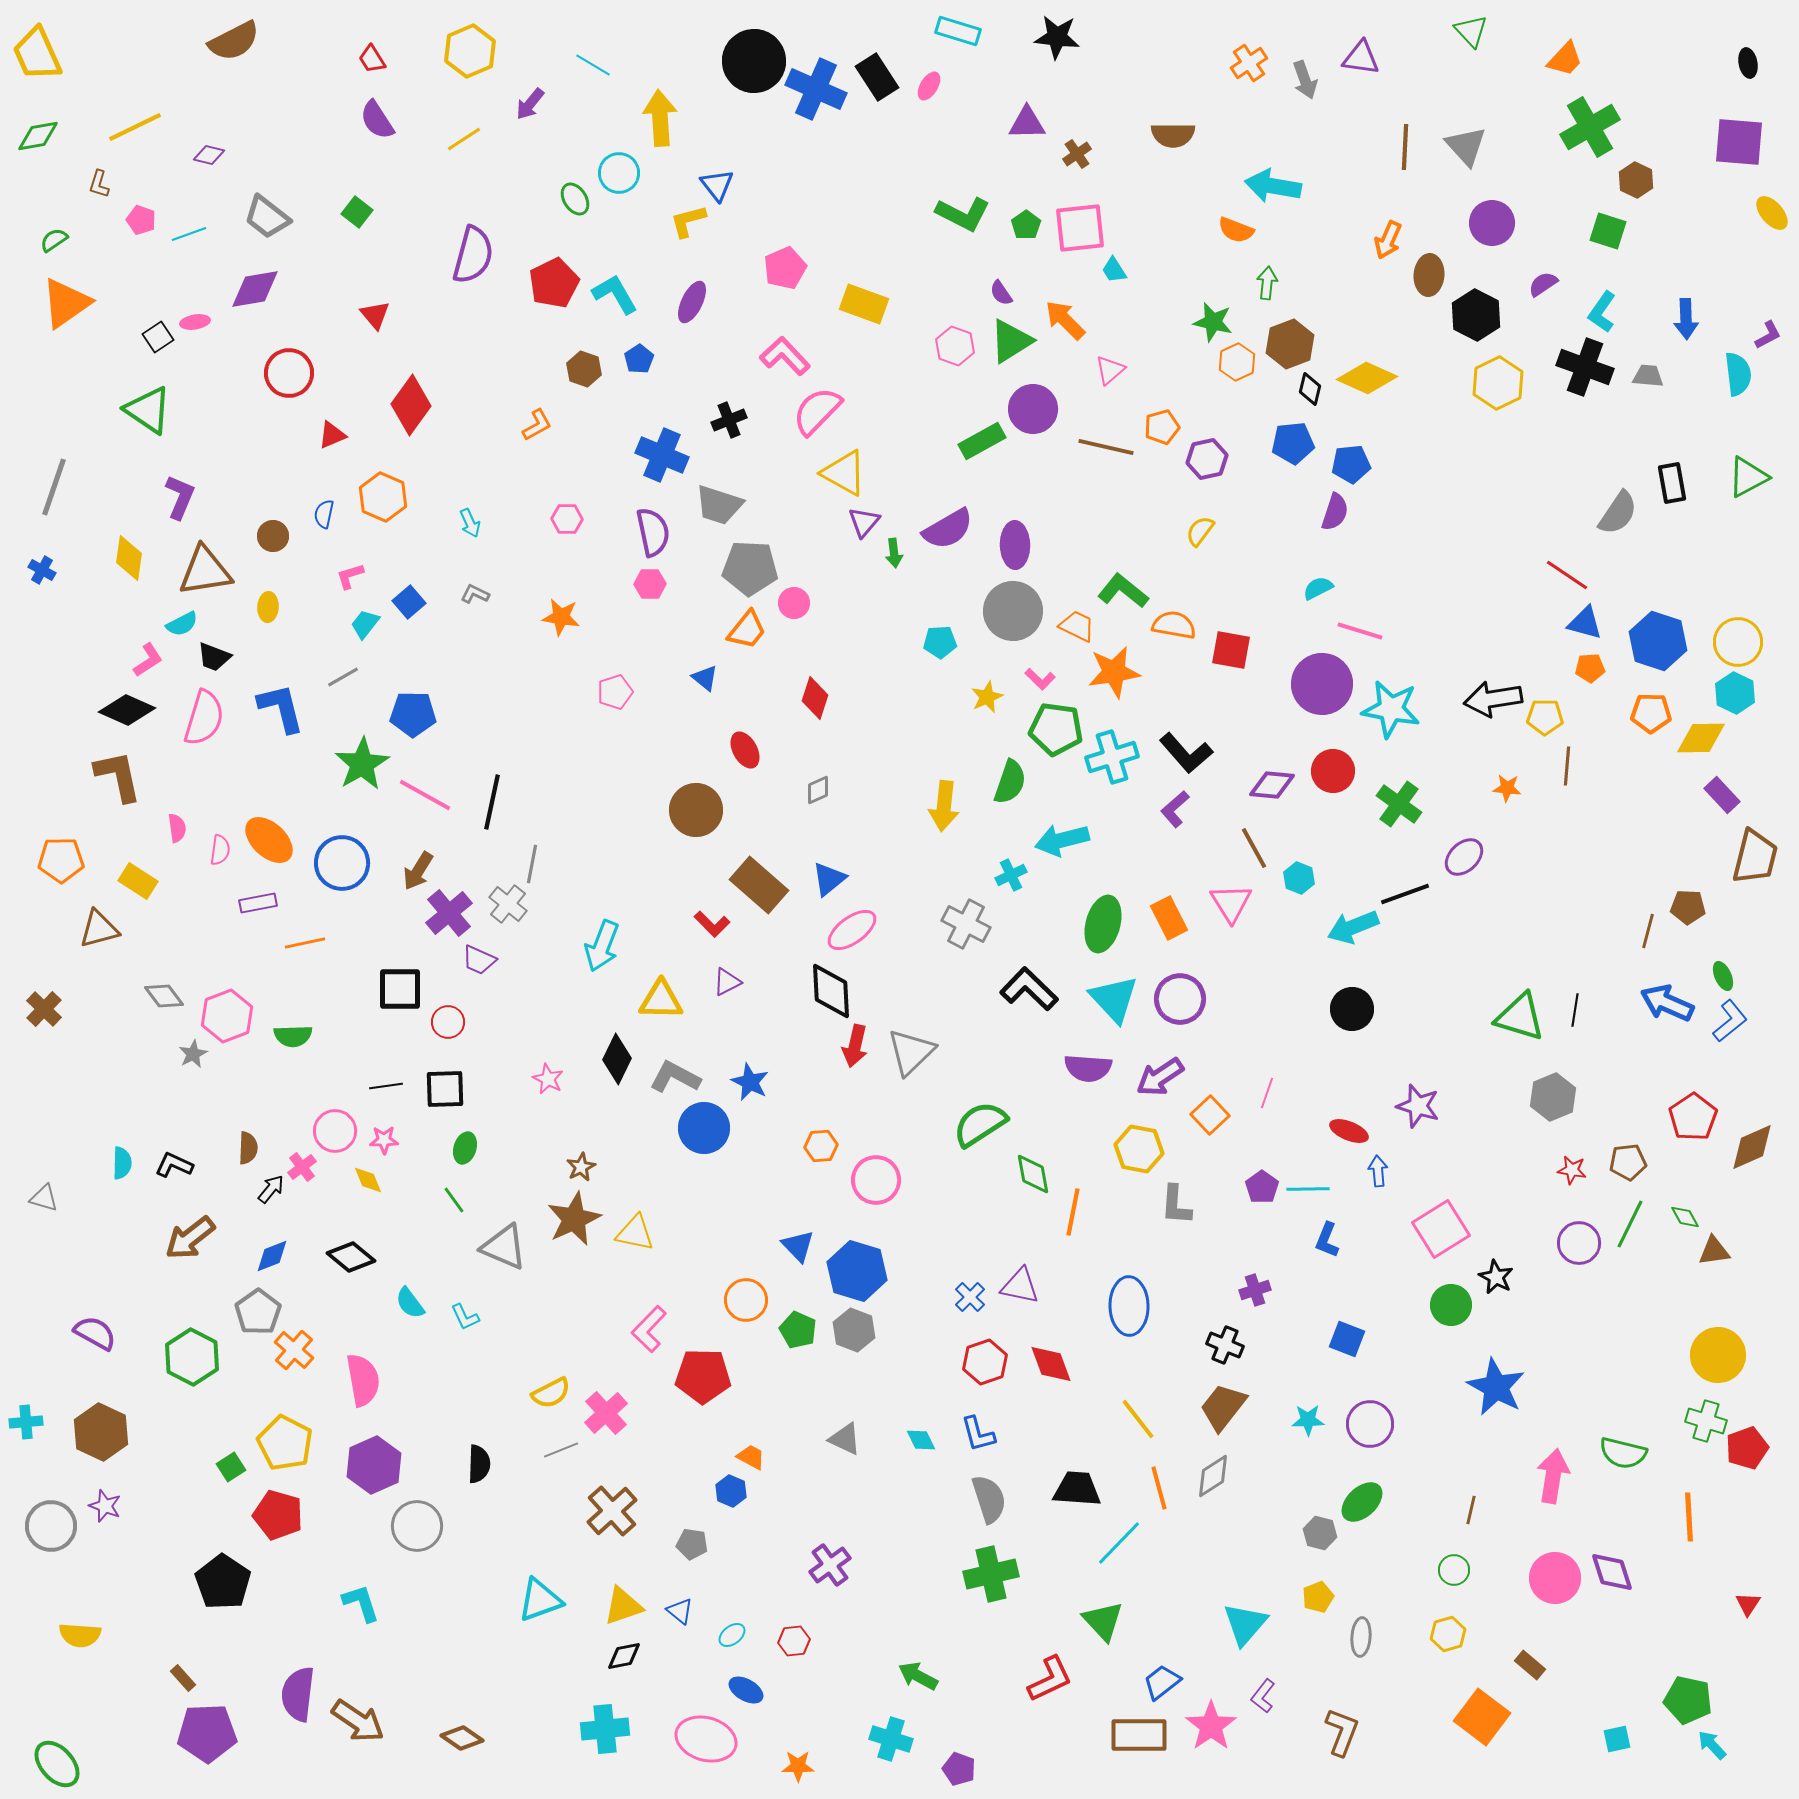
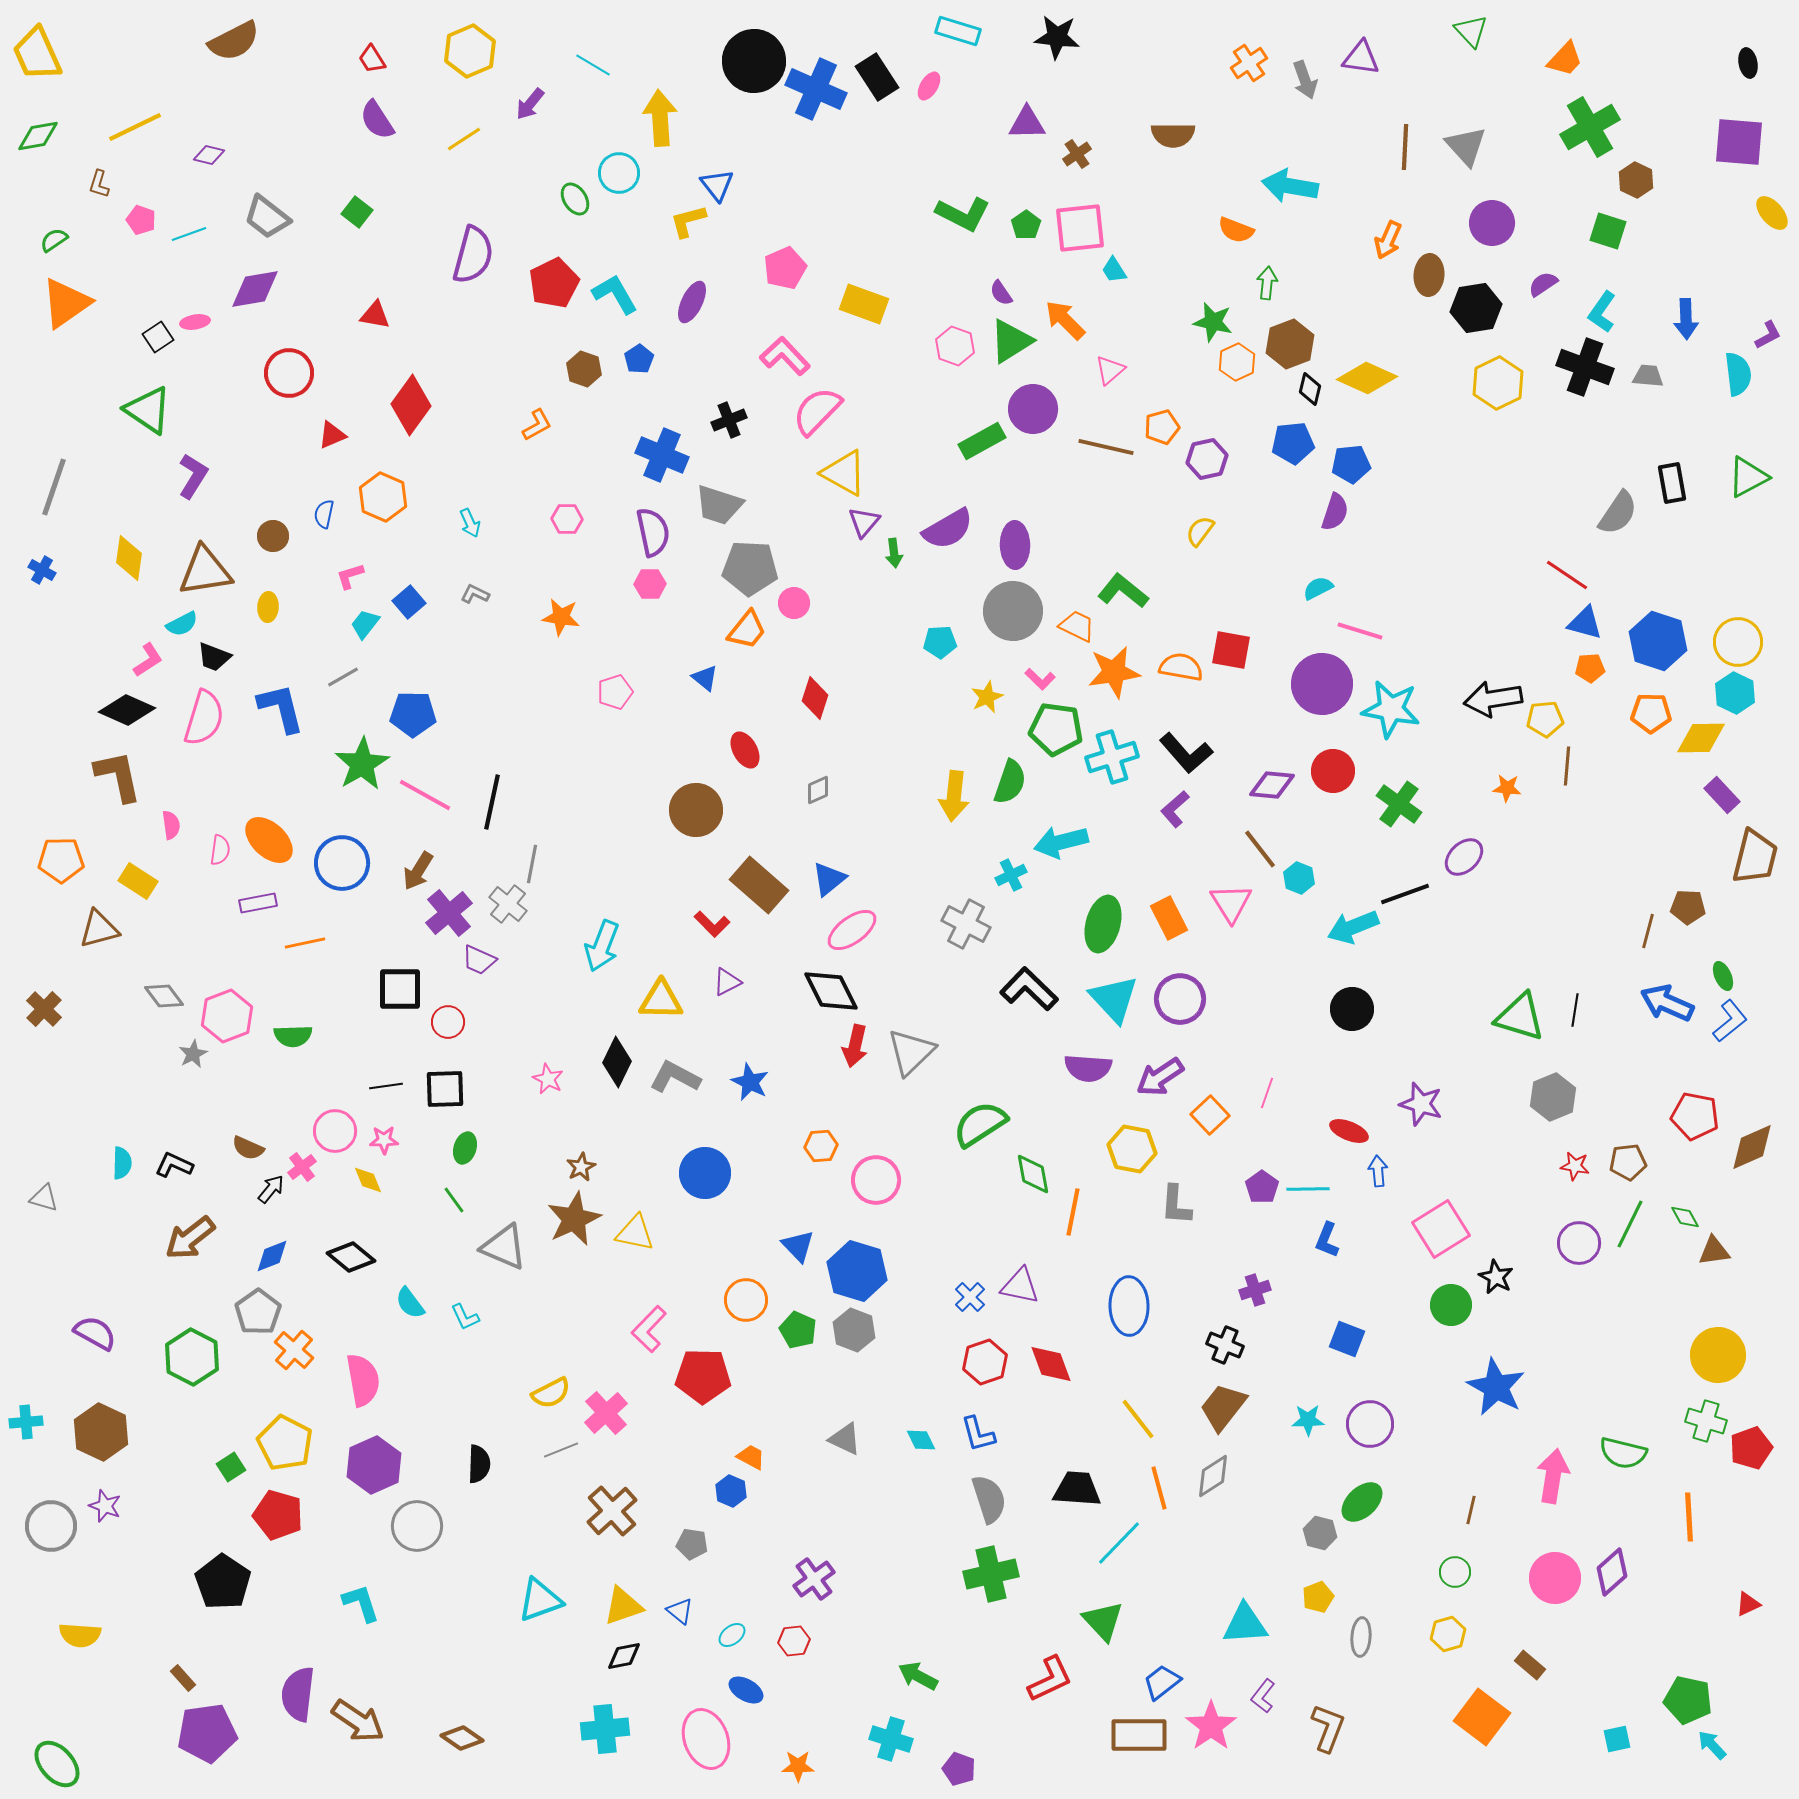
cyan arrow at (1273, 186): moved 17 px right
red triangle at (375, 315): rotated 40 degrees counterclockwise
black hexagon at (1476, 315): moved 7 px up; rotated 24 degrees clockwise
purple L-shape at (180, 497): moved 13 px right, 21 px up; rotated 9 degrees clockwise
orange semicircle at (1174, 625): moved 7 px right, 42 px down
yellow pentagon at (1545, 717): moved 2 px down; rotated 6 degrees counterclockwise
yellow arrow at (944, 806): moved 10 px right, 10 px up
pink semicircle at (177, 828): moved 6 px left, 3 px up
cyan arrow at (1062, 840): moved 1 px left, 2 px down
brown line at (1254, 848): moved 6 px right, 1 px down; rotated 9 degrees counterclockwise
black diamond at (831, 991): rotated 24 degrees counterclockwise
black diamond at (617, 1059): moved 3 px down
purple star at (1418, 1106): moved 3 px right, 2 px up
red pentagon at (1693, 1117): moved 2 px right, 1 px up; rotated 27 degrees counterclockwise
blue circle at (704, 1128): moved 1 px right, 45 px down
brown semicircle at (248, 1148): rotated 112 degrees clockwise
yellow hexagon at (1139, 1149): moved 7 px left
red star at (1572, 1170): moved 3 px right, 4 px up
red pentagon at (1747, 1448): moved 4 px right
purple cross at (830, 1565): moved 16 px left, 14 px down
green circle at (1454, 1570): moved 1 px right, 2 px down
purple diamond at (1612, 1572): rotated 66 degrees clockwise
red triangle at (1748, 1604): rotated 32 degrees clockwise
cyan triangle at (1245, 1624): rotated 45 degrees clockwise
brown L-shape at (1342, 1732): moved 14 px left, 4 px up
purple pentagon at (207, 1733): rotated 6 degrees counterclockwise
pink ellipse at (706, 1739): rotated 54 degrees clockwise
